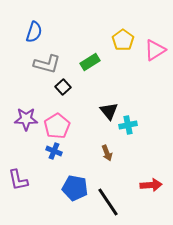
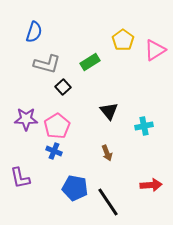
cyan cross: moved 16 px right, 1 px down
purple L-shape: moved 2 px right, 2 px up
